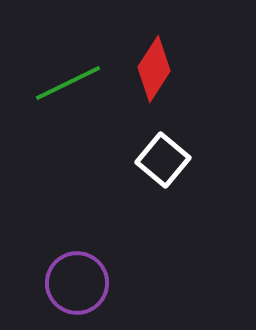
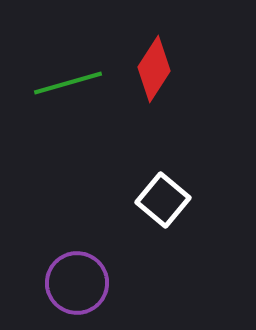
green line: rotated 10 degrees clockwise
white square: moved 40 px down
